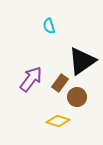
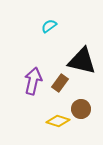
cyan semicircle: rotated 70 degrees clockwise
black triangle: rotated 48 degrees clockwise
purple arrow: moved 2 px right, 2 px down; rotated 24 degrees counterclockwise
brown circle: moved 4 px right, 12 px down
